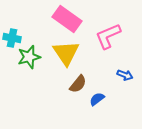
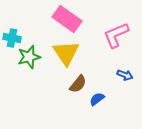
pink L-shape: moved 8 px right, 1 px up
